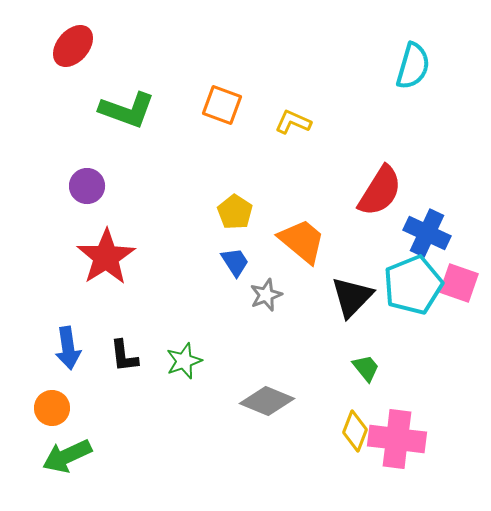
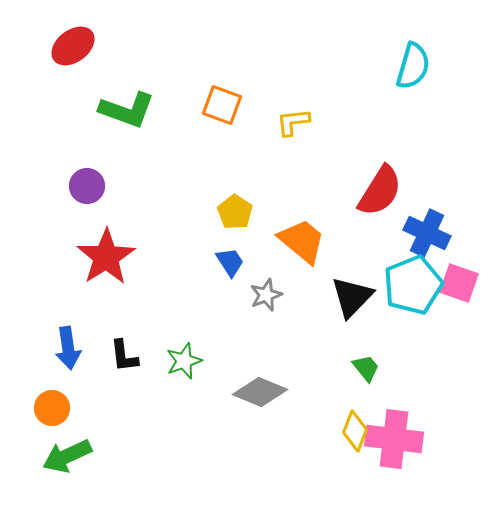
red ellipse: rotated 12 degrees clockwise
yellow L-shape: rotated 30 degrees counterclockwise
blue trapezoid: moved 5 px left
gray diamond: moved 7 px left, 9 px up
pink cross: moved 3 px left
